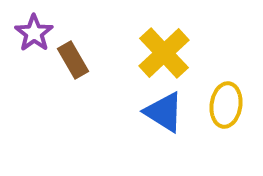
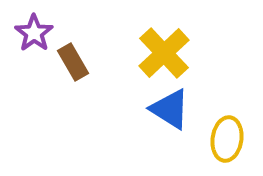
brown rectangle: moved 2 px down
yellow ellipse: moved 1 px right, 34 px down
blue triangle: moved 6 px right, 3 px up
